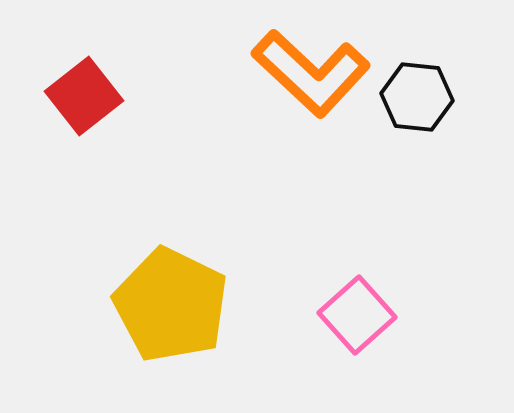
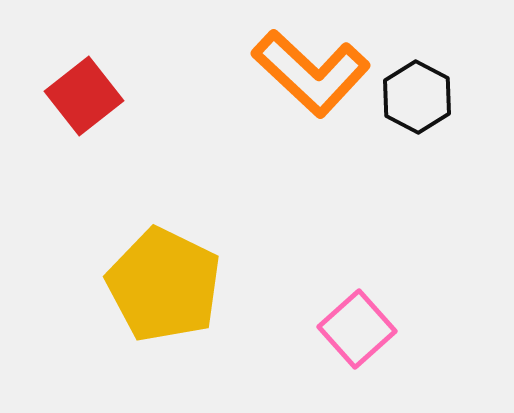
black hexagon: rotated 22 degrees clockwise
yellow pentagon: moved 7 px left, 20 px up
pink square: moved 14 px down
